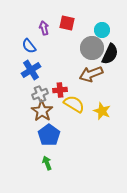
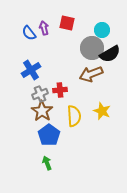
blue semicircle: moved 13 px up
black semicircle: rotated 35 degrees clockwise
yellow semicircle: moved 12 px down; rotated 55 degrees clockwise
